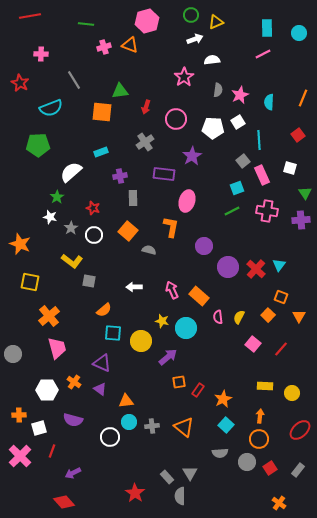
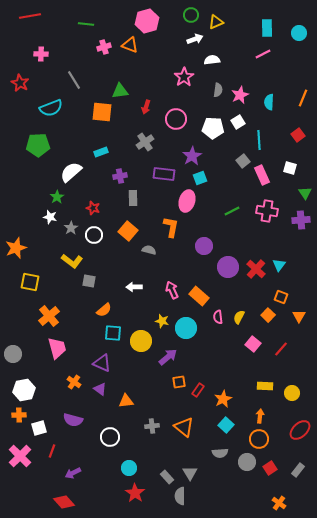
cyan square at (237, 188): moved 37 px left, 10 px up
orange star at (20, 244): moved 4 px left, 4 px down; rotated 30 degrees clockwise
white hexagon at (47, 390): moved 23 px left; rotated 10 degrees counterclockwise
cyan circle at (129, 422): moved 46 px down
